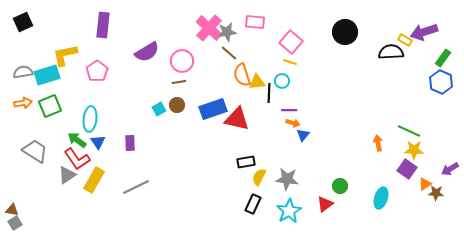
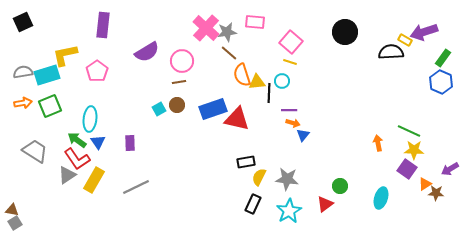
pink cross at (209, 28): moved 3 px left
